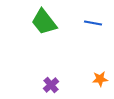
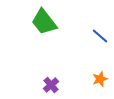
blue line: moved 7 px right, 13 px down; rotated 30 degrees clockwise
orange star: rotated 14 degrees counterclockwise
